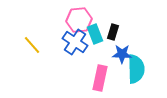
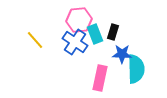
yellow line: moved 3 px right, 5 px up
